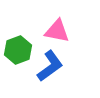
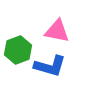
blue L-shape: rotated 52 degrees clockwise
